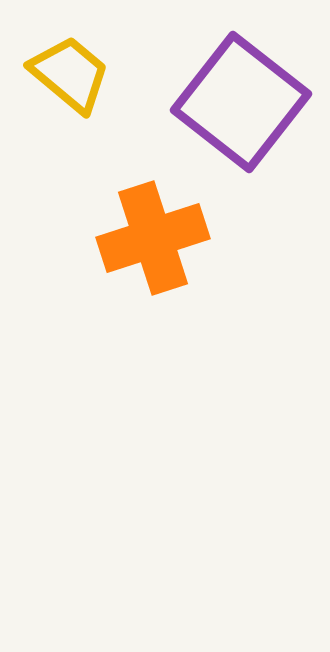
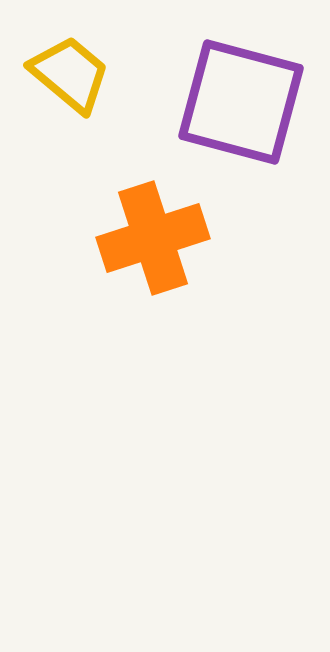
purple square: rotated 23 degrees counterclockwise
